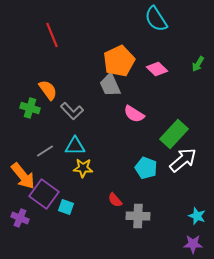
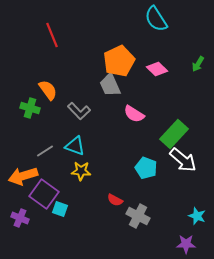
gray L-shape: moved 7 px right
cyan triangle: rotated 20 degrees clockwise
white arrow: rotated 80 degrees clockwise
yellow star: moved 2 px left, 3 px down
orange arrow: rotated 112 degrees clockwise
red semicircle: rotated 21 degrees counterclockwise
cyan square: moved 6 px left, 2 px down
gray cross: rotated 25 degrees clockwise
purple star: moved 7 px left
